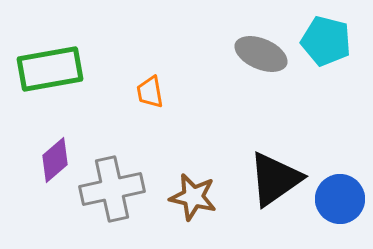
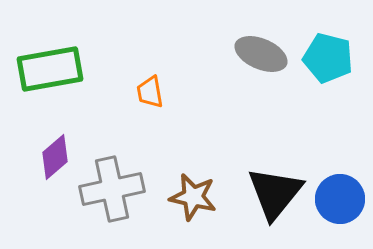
cyan pentagon: moved 2 px right, 17 px down
purple diamond: moved 3 px up
black triangle: moved 14 px down; rotated 16 degrees counterclockwise
